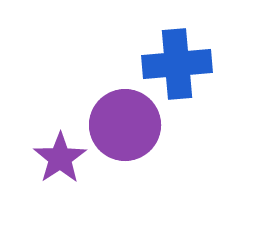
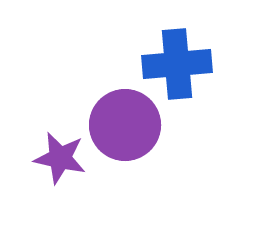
purple star: rotated 26 degrees counterclockwise
